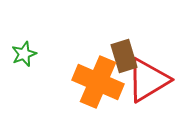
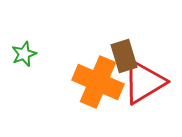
red triangle: moved 4 px left, 2 px down
